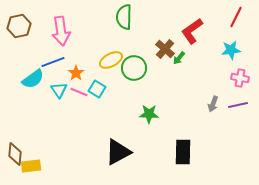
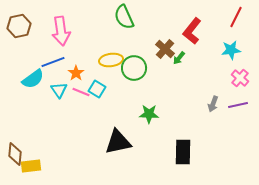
green semicircle: rotated 25 degrees counterclockwise
red L-shape: rotated 16 degrees counterclockwise
yellow ellipse: rotated 20 degrees clockwise
pink cross: rotated 30 degrees clockwise
pink line: moved 2 px right
black triangle: moved 10 px up; rotated 16 degrees clockwise
